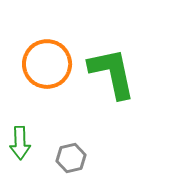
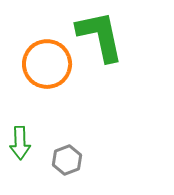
green L-shape: moved 12 px left, 37 px up
gray hexagon: moved 4 px left, 2 px down; rotated 8 degrees counterclockwise
